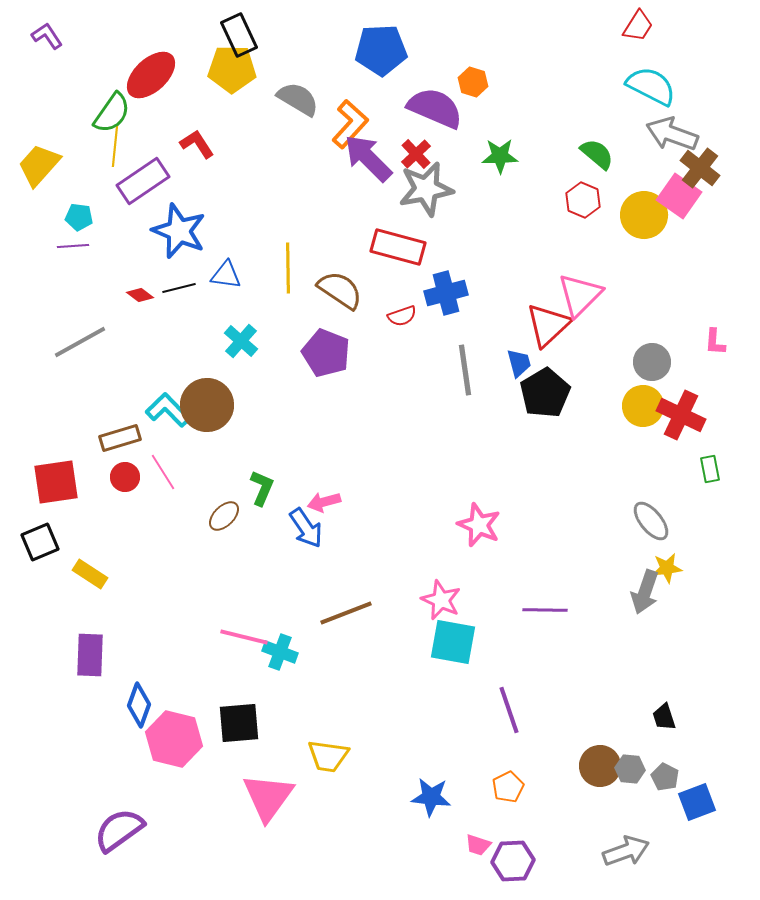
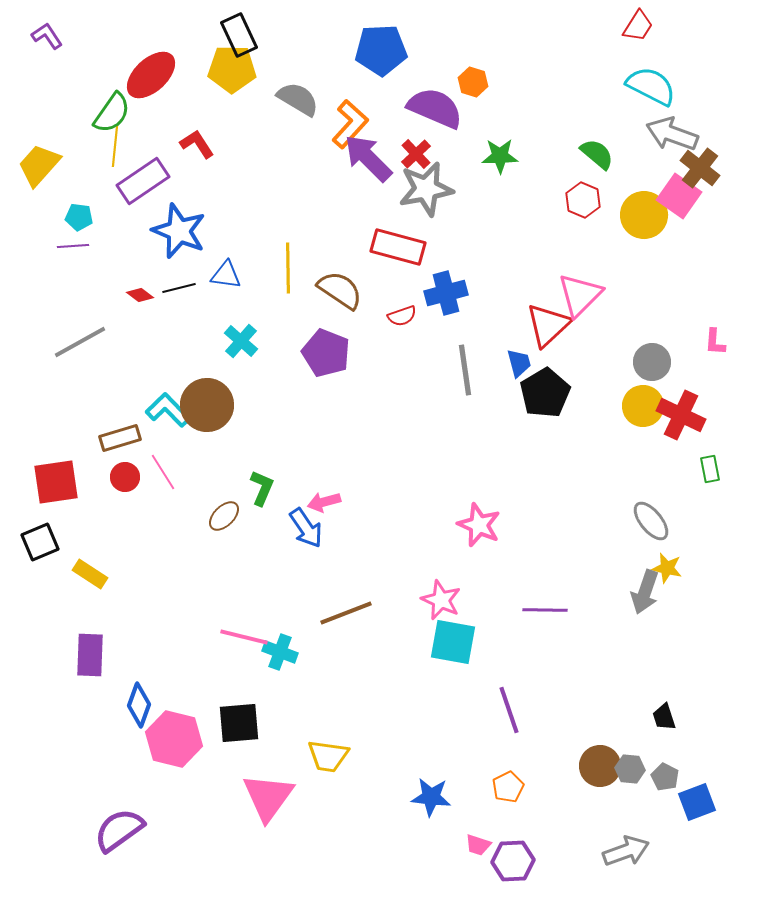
yellow star at (667, 568): rotated 20 degrees clockwise
